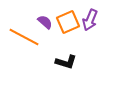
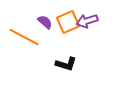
purple arrow: moved 3 px left, 1 px down; rotated 50 degrees clockwise
black L-shape: moved 2 px down
